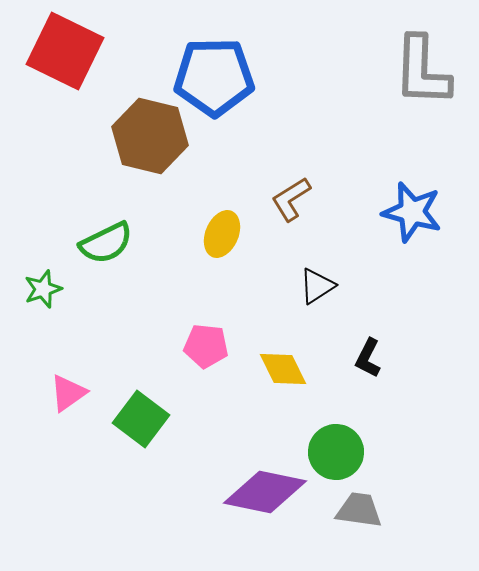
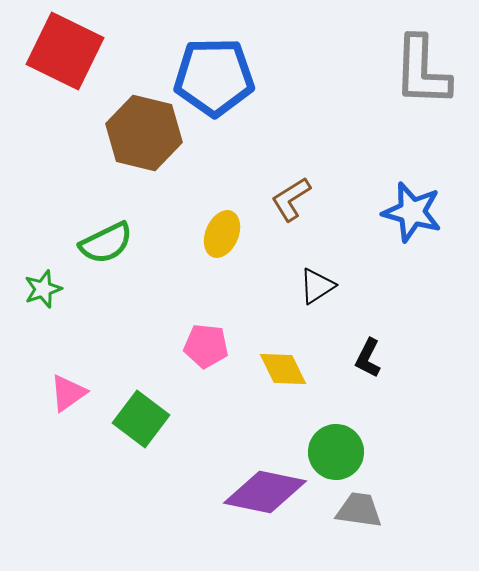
brown hexagon: moved 6 px left, 3 px up
